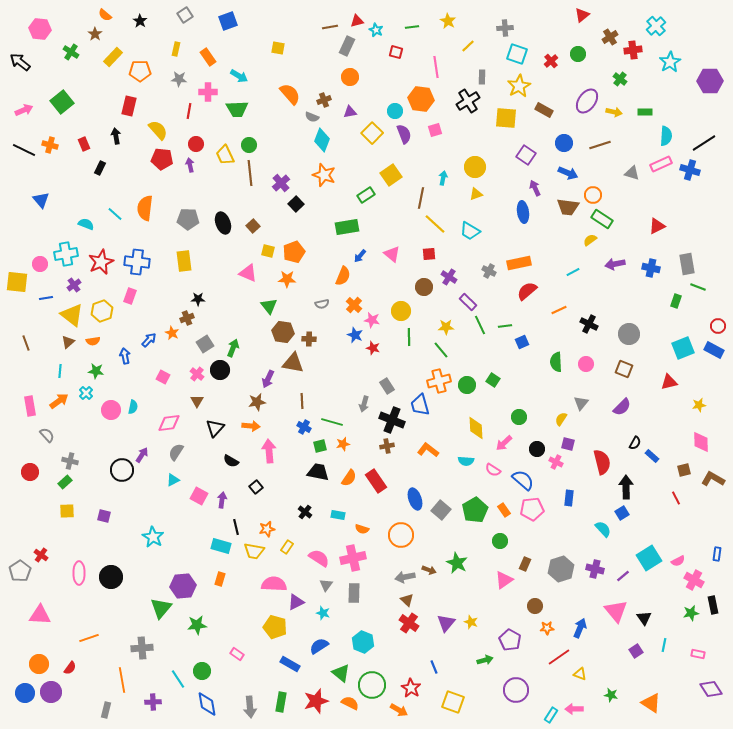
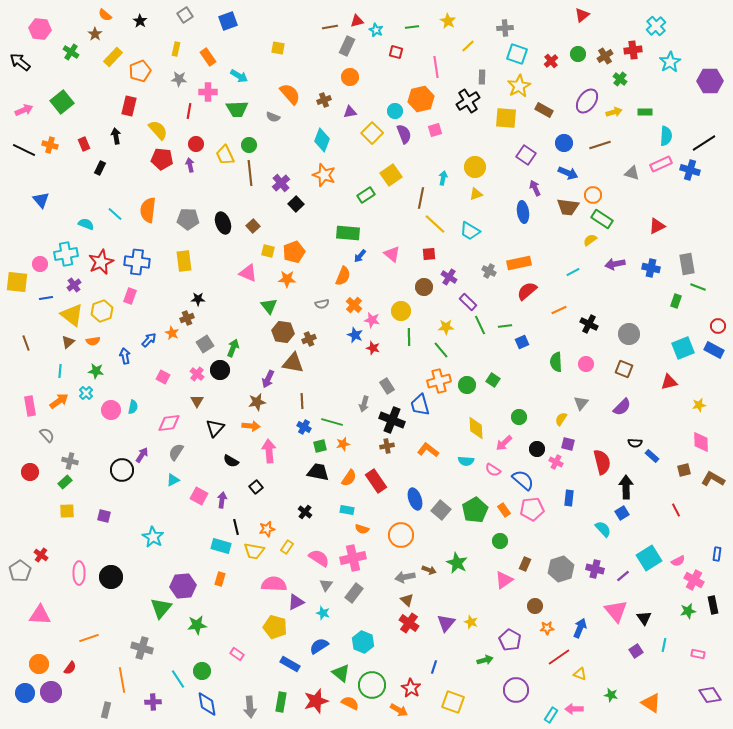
brown cross at (610, 37): moved 5 px left, 19 px down
orange pentagon at (140, 71): rotated 20 degrees counterclockwise
orange hexagon at (421, 99): rotated 20 degrees counterclockwise
yellow arrow at (614, 112): rotated 28 degrees counterclockwise
gray semicircle at (312, 117): moved 39 px left
orange semicircle at (145, 208): moved 3 px right, 2 px down
green rectangle at (347, 227): moved 1 px right, 6 px down; rotated 15 degrees clockwise
brown cross at (309, 339): rotated 24 degrees counterclockwise
black semicircle at (635, 443): rotated 64 degrees clockwise
red line at (676, 498): moved 12 px down
cyan rectangle at (338, 515): moved 9 px right, 5 px up
gray rectangle at (354, 593): rotated 36 degrees clockwise
green star at (691, 613): moved 3 px left, 2 px up
gray cross at (142, 648): rotated 20 degrees clockwise
blue line at (434, 667): rotated 40 degrees clockwise
purple diamond at (711, 689): moved 1 px left, 6 px down
